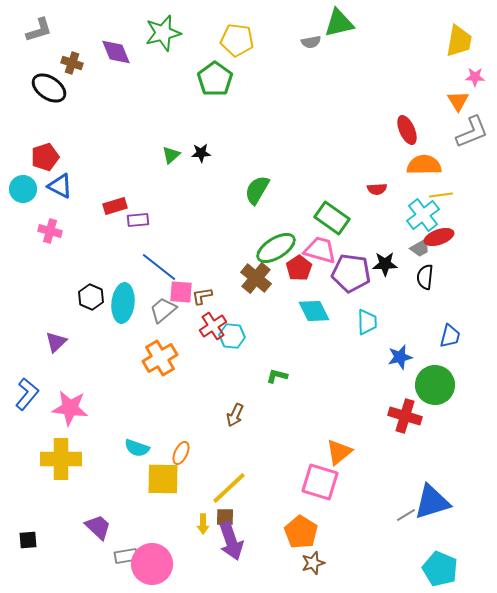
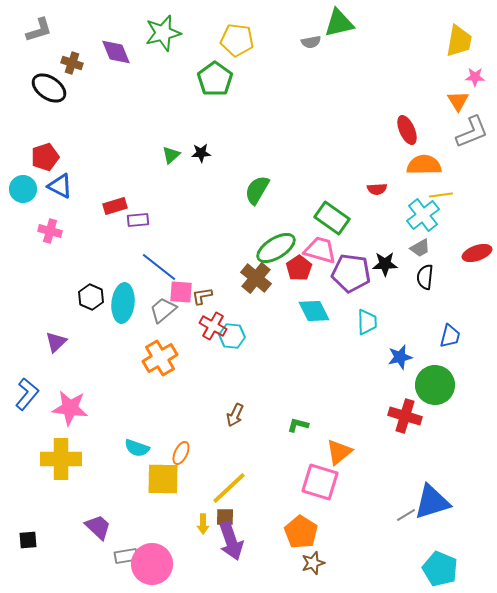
red ellipse at (439, 237): moved 38 px right, 16 px down
red cross at (213, 326): rotated 28 degrees counterclockwise
green L-shape at (277, 376): moved 21 px right, 49 px down
